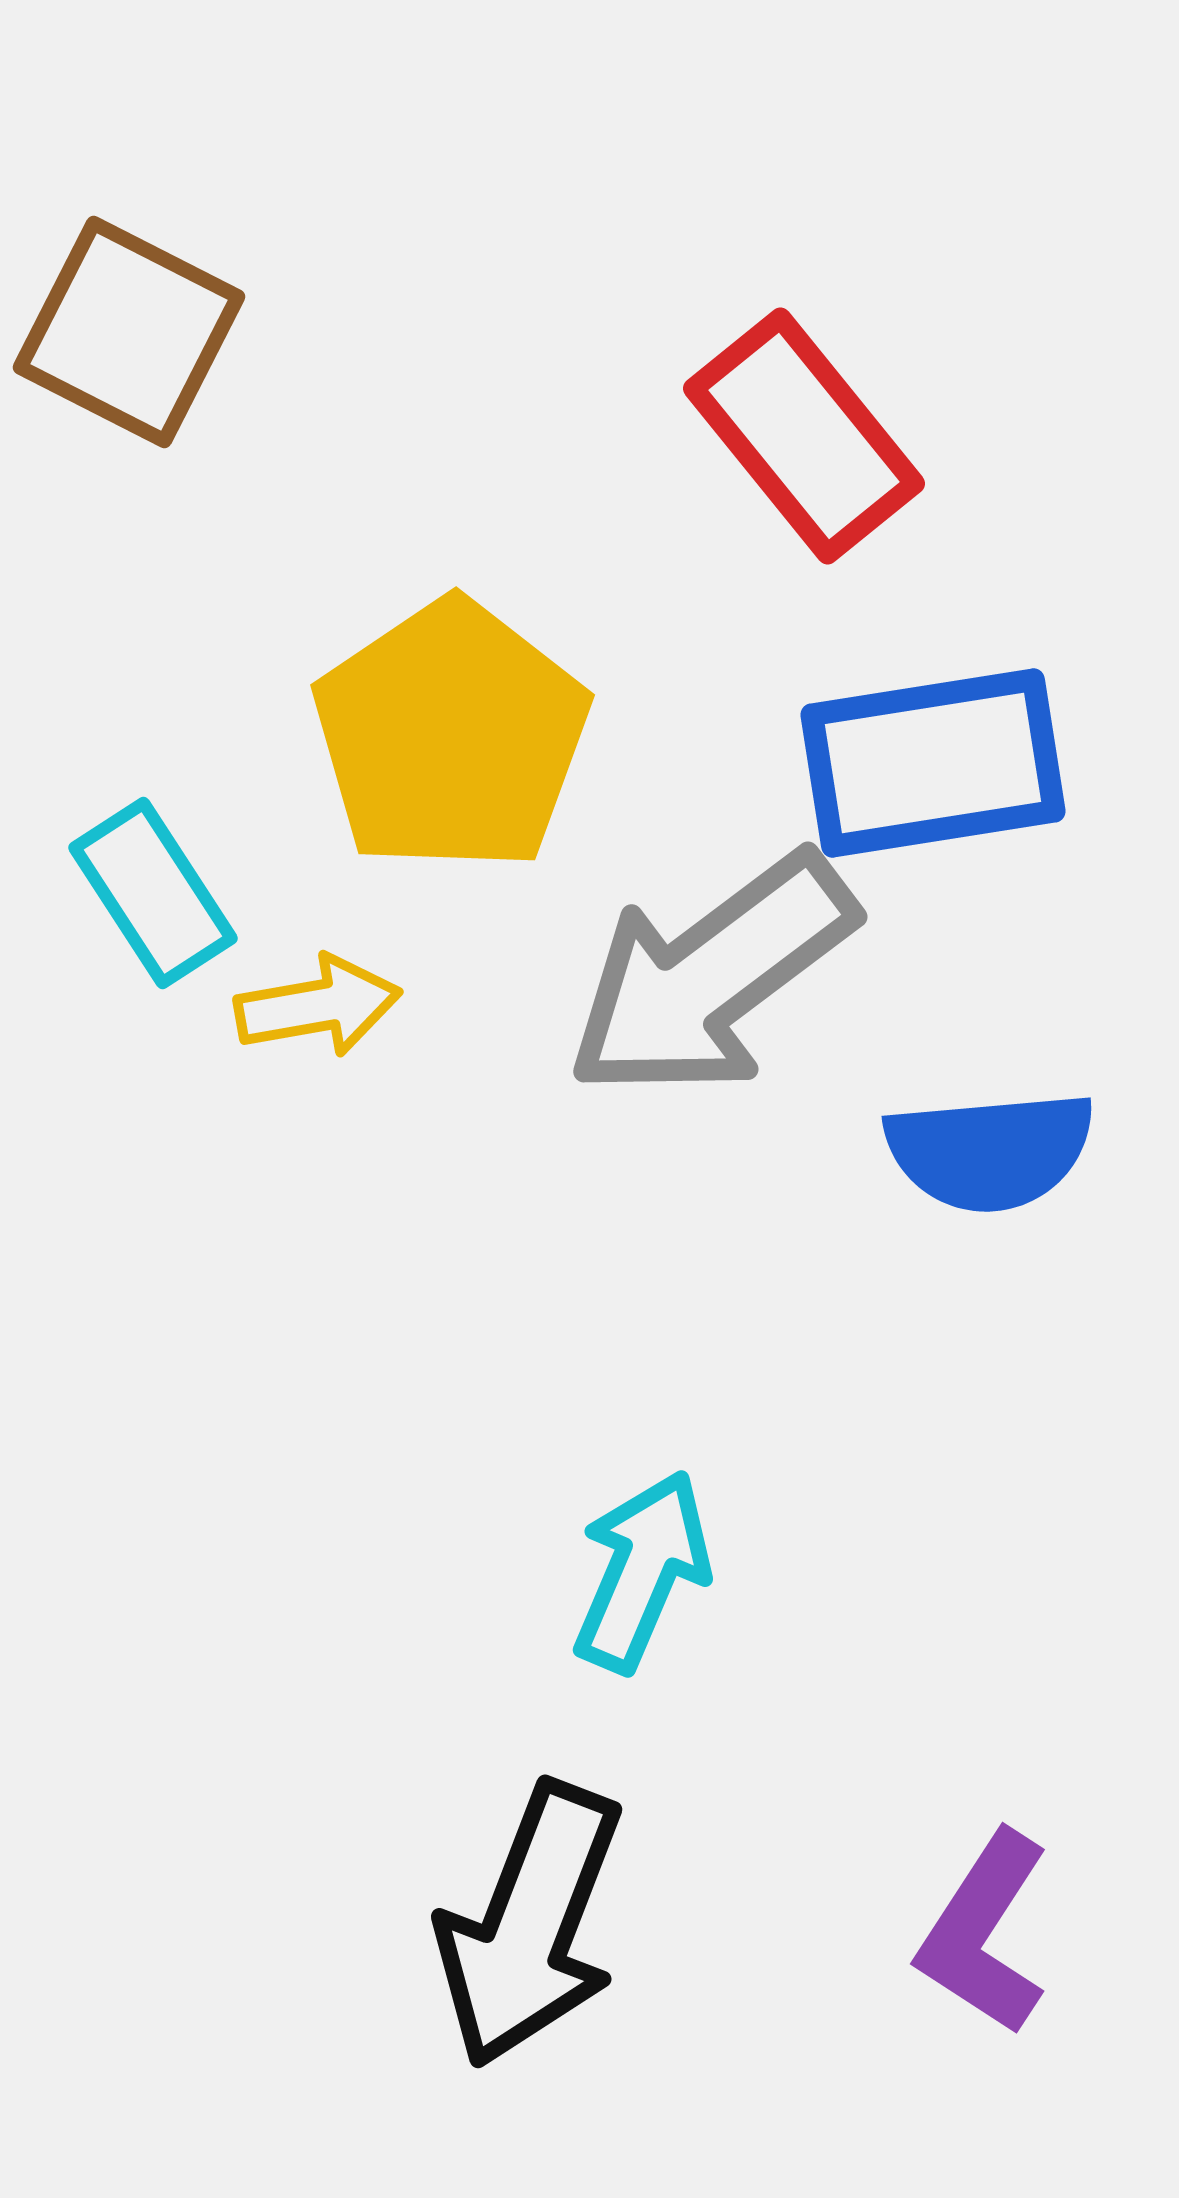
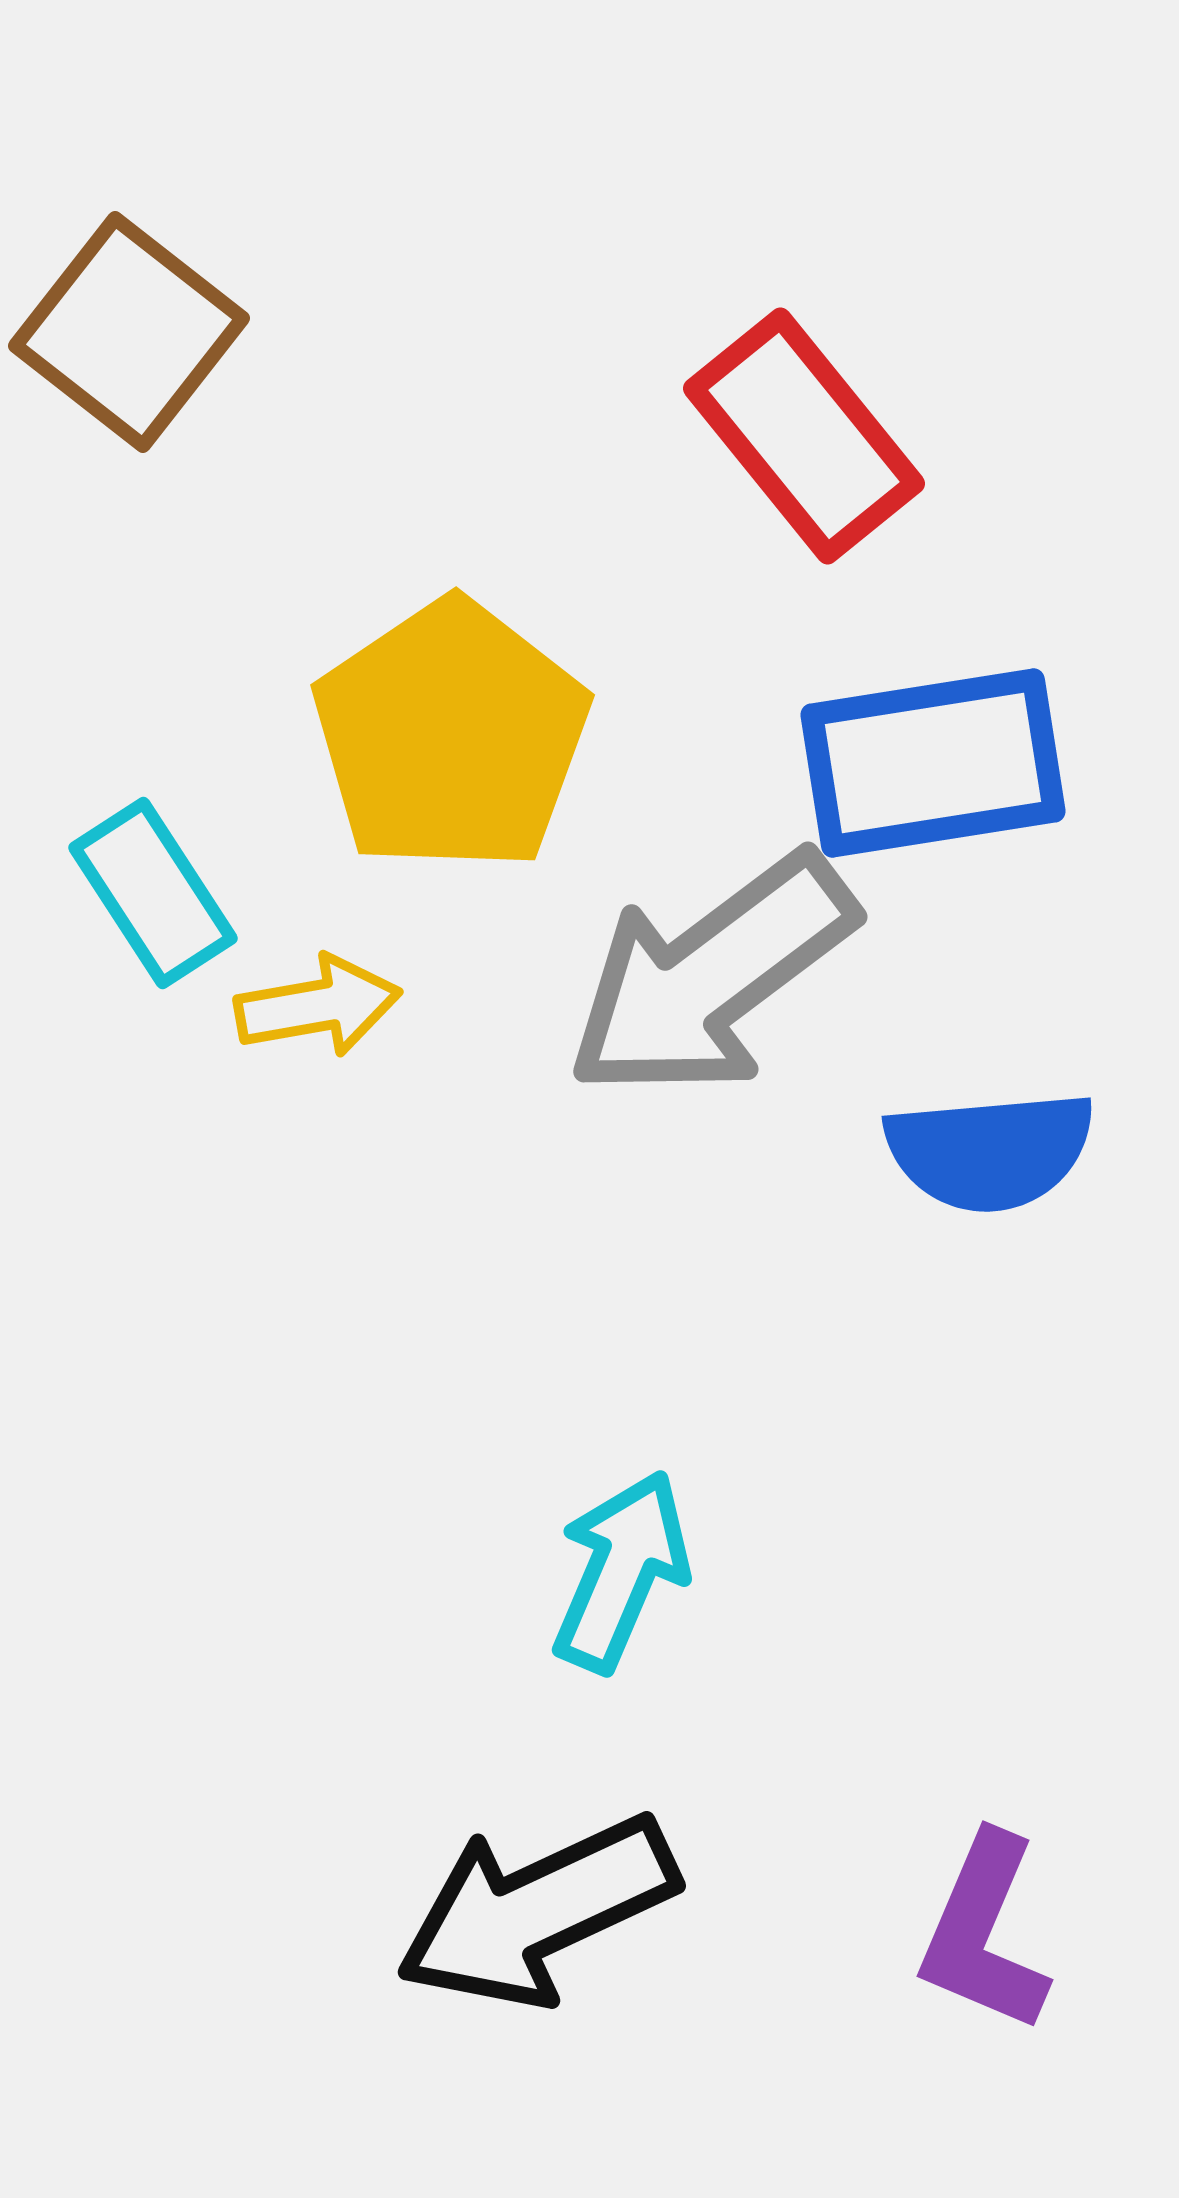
brown square: rotated 11 degrees clockwise
cyan arrow: moved 21 px left
black arrow: moved 7 px right, 14 px up; rotated 44 degrees clockwise
purple L-shape: rotated 10 degrees counterclockwise
